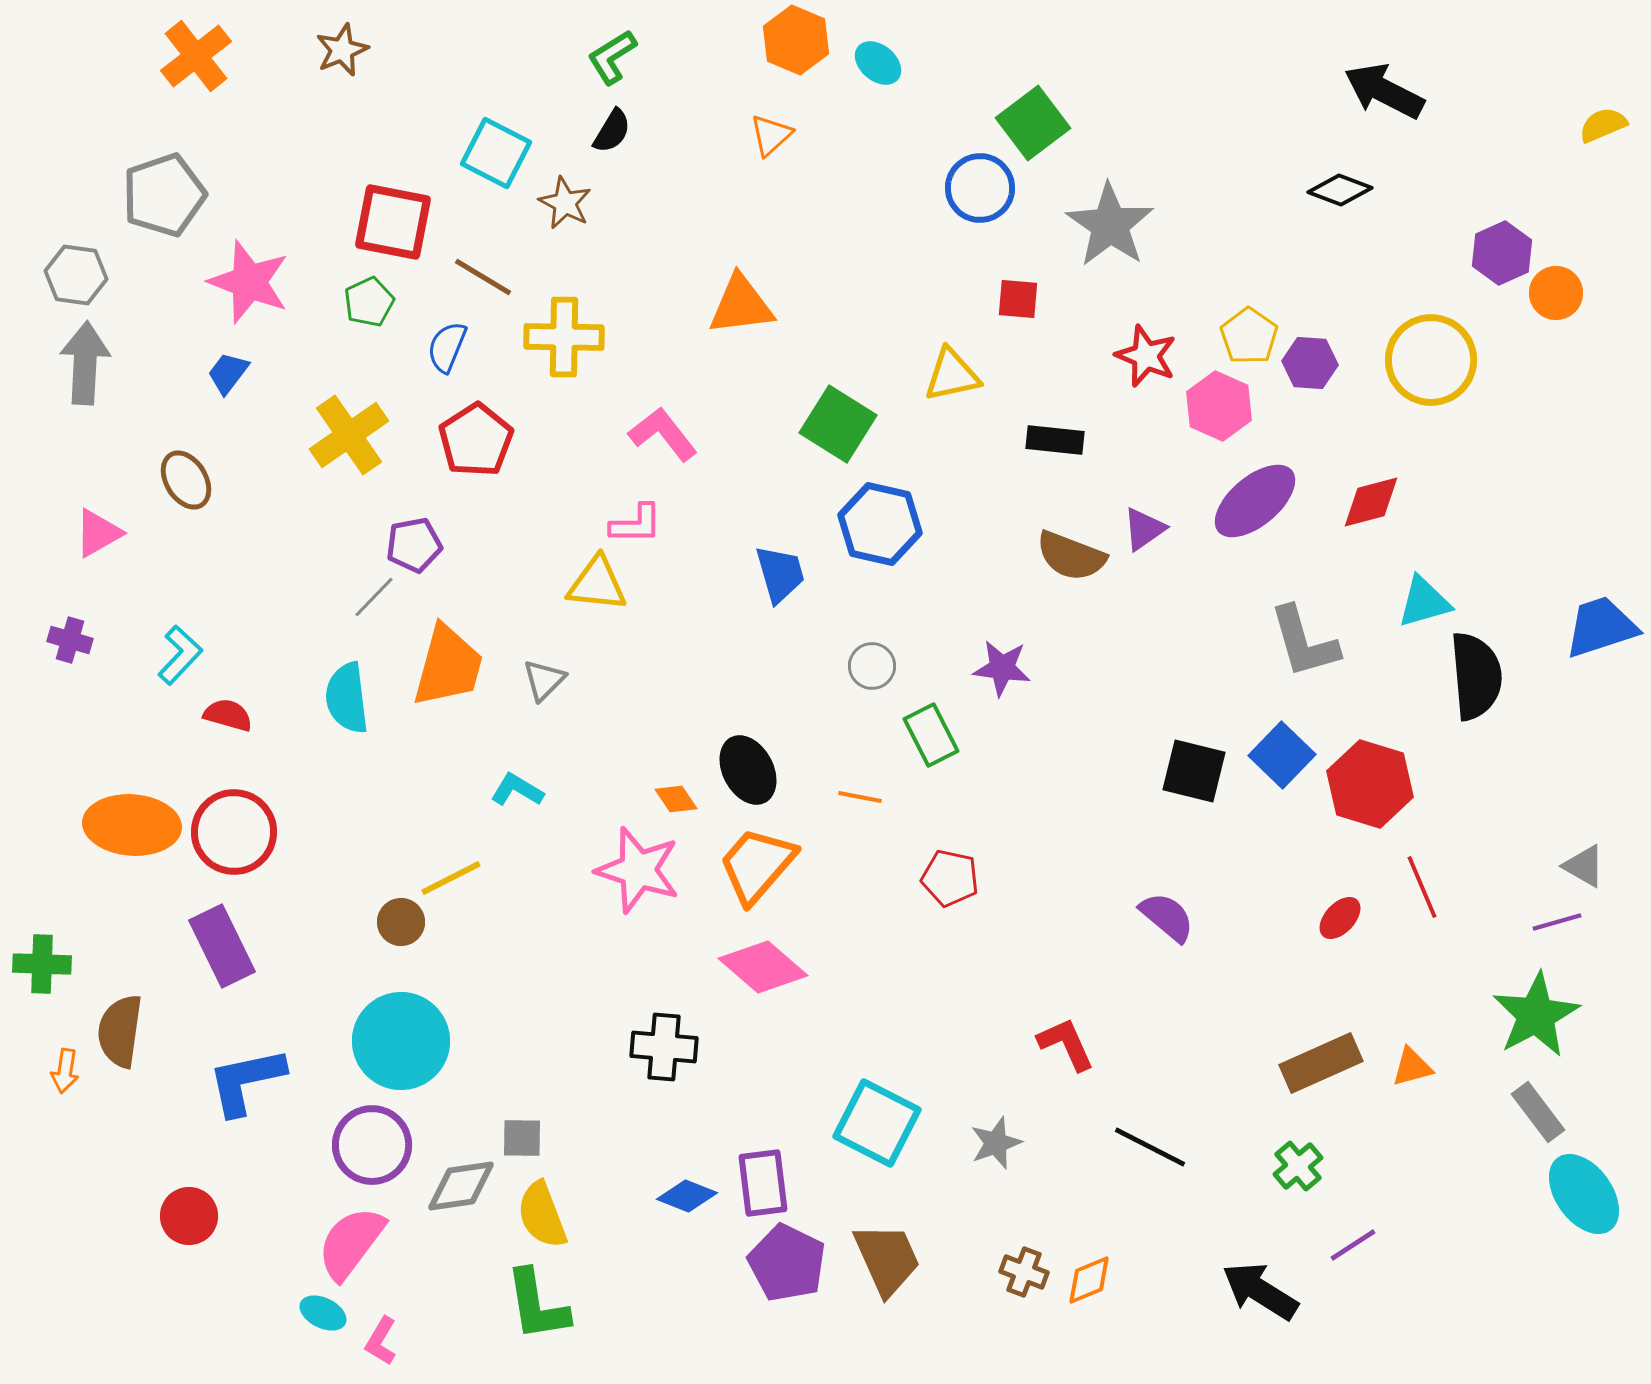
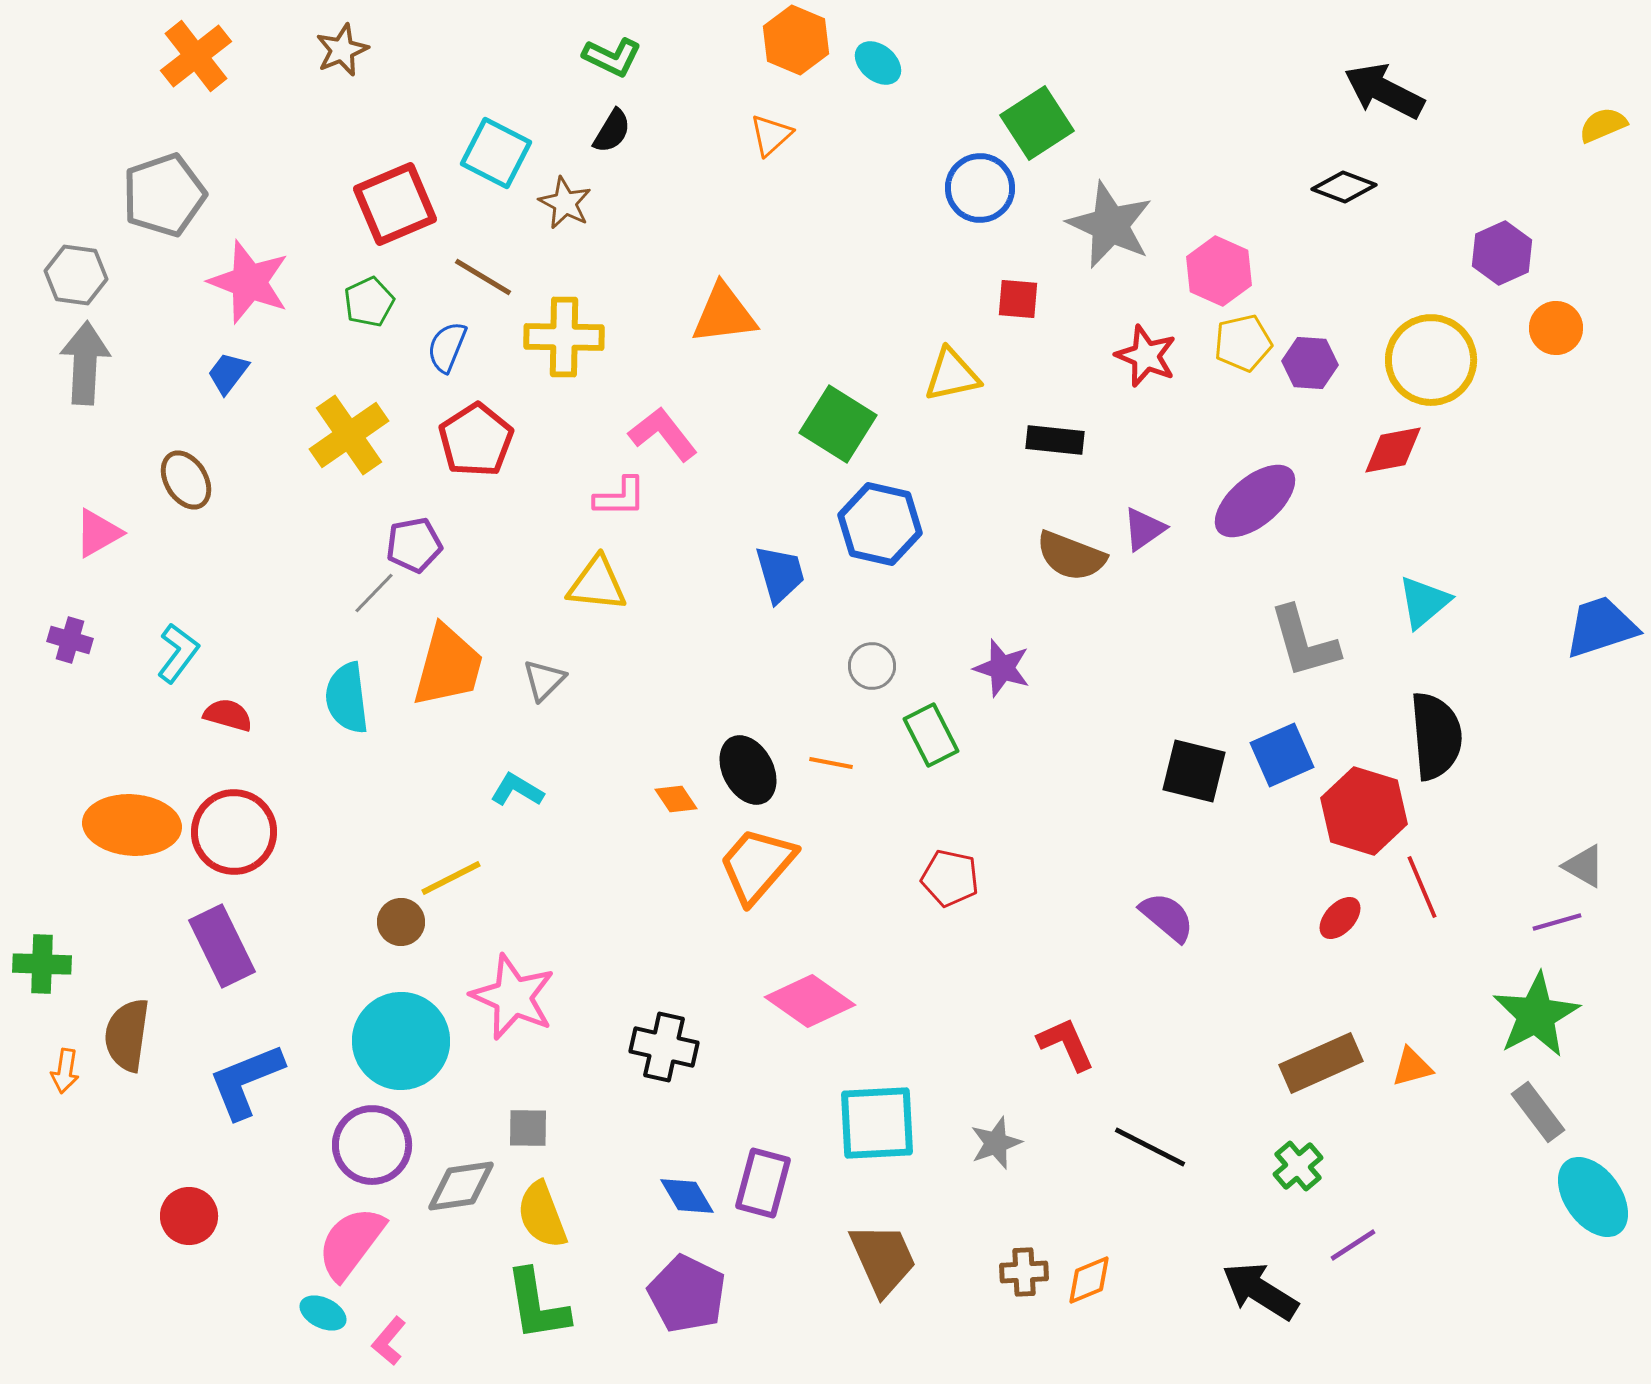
green L-shape at (612, 57): rotated 122 degrees counterclockwise
green square at (1033, 123): moved 4 px right; rotated 4 degrees clockwise
black diamond at (1340, 190): moved 4 px right, 3 px up
red square at (393, 222): moved 2 px right, 18 px up; rotated 34 degrees counterclockwise
gray star at (1110, 225): rotated 10 degrees counterclockwise
orange circle at (1556, 293): moved 35 px down
orange triangle at (741, 305): moved 17 px left, 9 px down
yellow pentagon at (1249, 336): moved 6 px left, 7 px down; rotated 24 degrees clockwise
pink hexagon at (1219, 406): moved 135 px up
red diamond at (1371, 502): moved 22 px right, 52 px up; rotated 4 degrees clockwise
pink L-shape at (636, 524): moved 16 px left, 27 px up
gray line at (374, 597): moved 4 px up
cyan triangle at (1424, 602): rotated 24 degrees counterclockwise
cyan L-shape at (180, 655): moved 2 px left, 2 px up; rotated 6 degrees counterclockwise
purple star at (1002, 668): rotated 10 degrees clockwise
black semicircle at (1476, 676): moved 40 px left, 60 px down
blue square at (1282, 755): rotated 22 degrees clockwise
red hexagon at (1370, 784): moved 6 px left, 27 px down
orange line at (860, 797): moved 29 px left, 34 px up
pink star at (638, 870): moved 125 px left, 127 px down; rotated 6 degrees clockwise
pink diamond at (763, 967): moved 47 px right, 34 px down; rotated 6 degrees counterclockwise
brown semicircle at (120, 1031): moved 7 px right, 4 px down
black cross at (664, 1047): rotated 8 degrees clockwise
blue L-shape at (246, 1081): rotated 10 degrees counterclockwise
cyan square at (877, 1123): rotated 30 degrees counterclockwise
gray square at (522, 1138): moved 6 px right, 10 px up
purple rectangle at (763, 1183): rotated 22 degrees clockwise
cyan ellipse at (1584, 1194): moved 9 px right, 3 px down
blue diamond at (687, 1196): rotated 38 degrees clockwise
brown trapezoid at (887, 1259): moved 4 px left
purple pentagon at (787, 1263): moved 100 px left, 31 px down
brown cross at (1024, 1272): rotated 24 degrees counterclockwise
pink L-shape at (381, 1341): moved 8 px right; rotated 9 degrees clockwise
